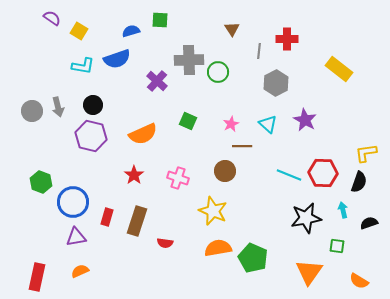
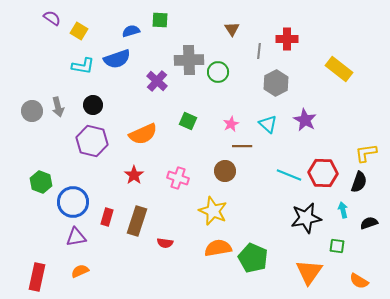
purple hexagon at (91, 136): moved 1 px right, 5 px down
